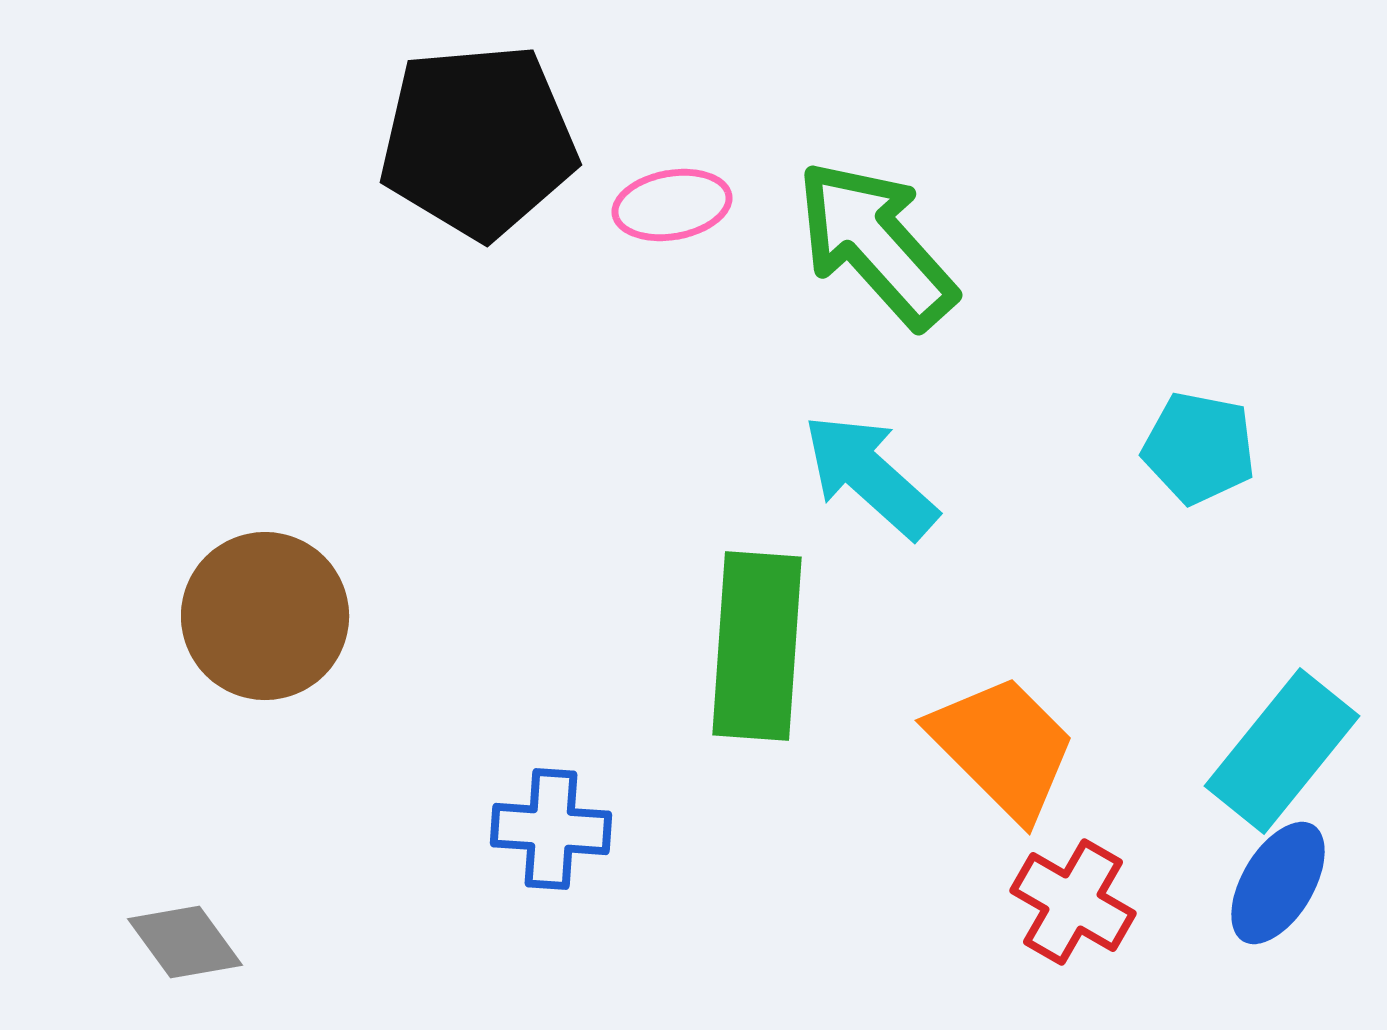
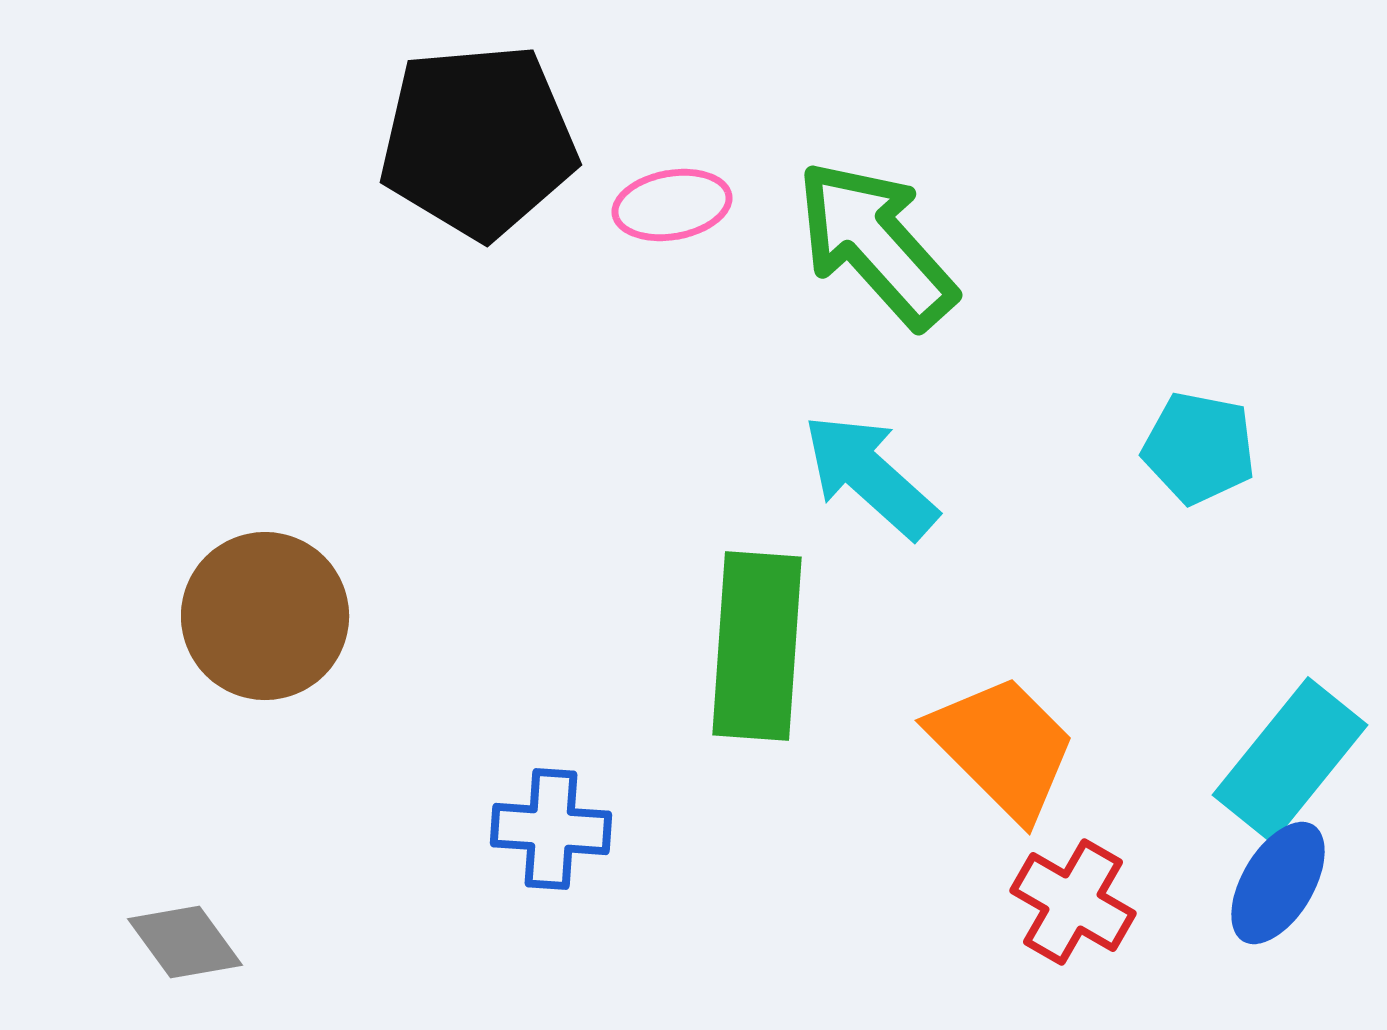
cyan rectangle: moved 8 px right, 9 px down
